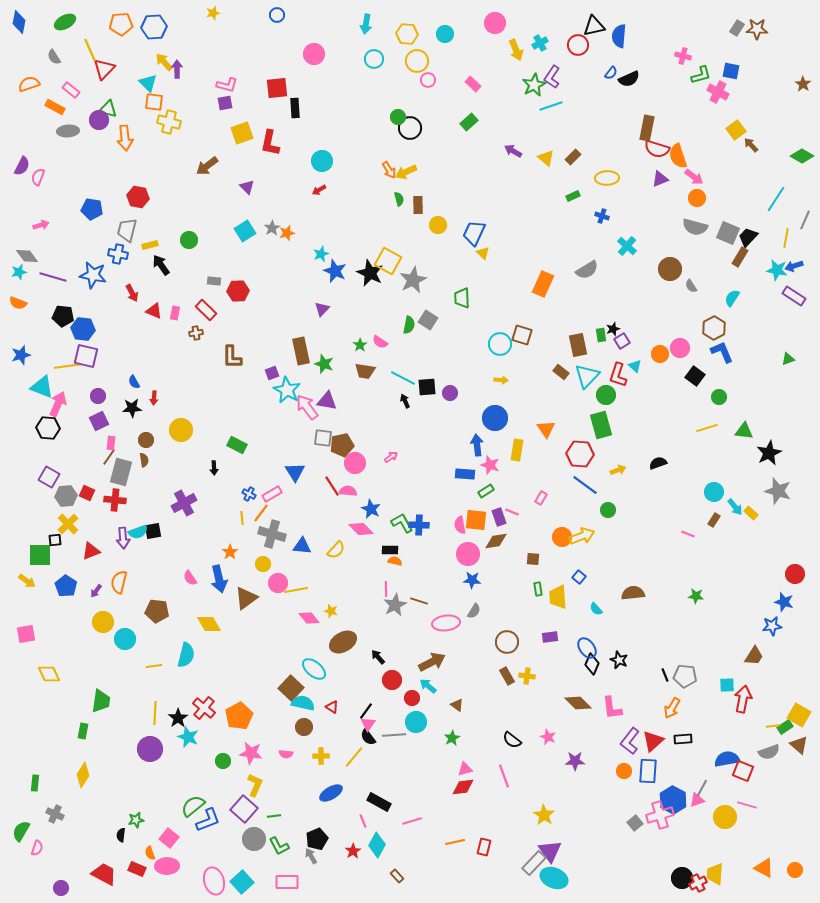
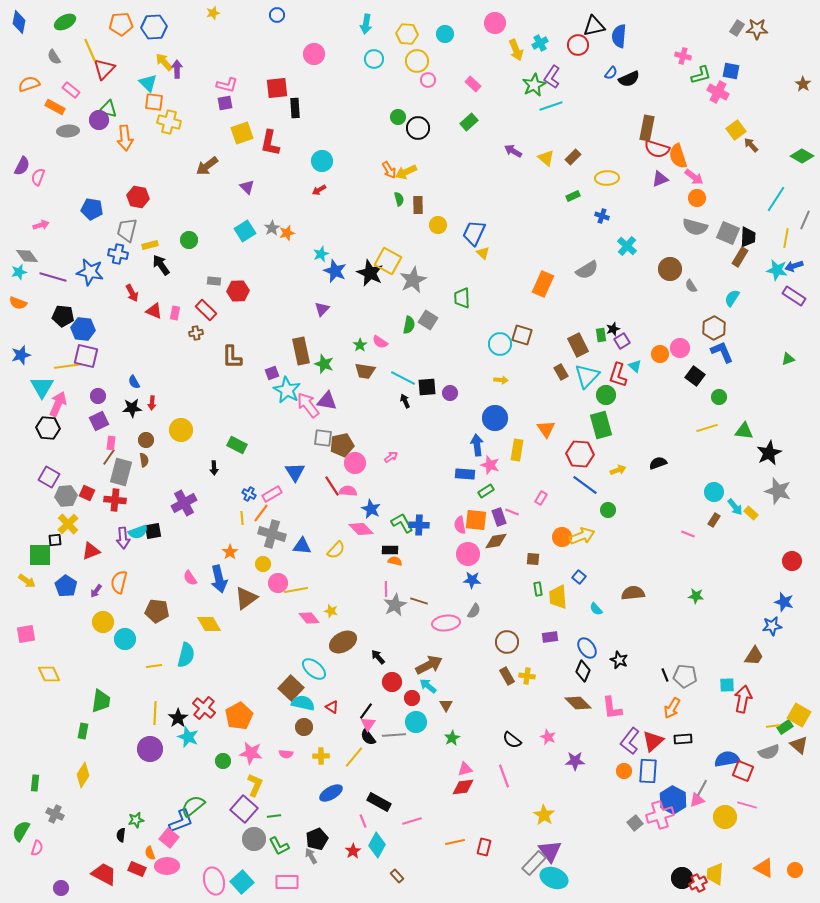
black circle at (410, 128): moved 8 px right
black trapezoid at (748, 237): rotated 140 degrees clockwise
blue star at (93, 275): moved 3 px left, 3 px up
brown rectangle at (578, 345): rotated 15 degrees counterclockwise
brown rectangle at (561, 372): rotated 21 degrees clockwise
cyan triangle at (42, 387): rotated 40 degrees clockwise
red arrow at (154, 398): moved 2 px left, 5 px down
pink arrow at (307, 407): moved 1 px right, 2 px up
red circle at (795, 574): moved 3 px left, 13 px up
brown arrow at (432, 662): moved 3 px left, 3 px down
black diamond at (592, 664): moved 9 px left, 7 px down
red circle at (392, 680): moved 2 px down
brown triangle at (457, 705): moved 11 px left; rotated 24 degrees clockwise
blue L-shape at (208, 820): moved 27 px left, 1 px down
